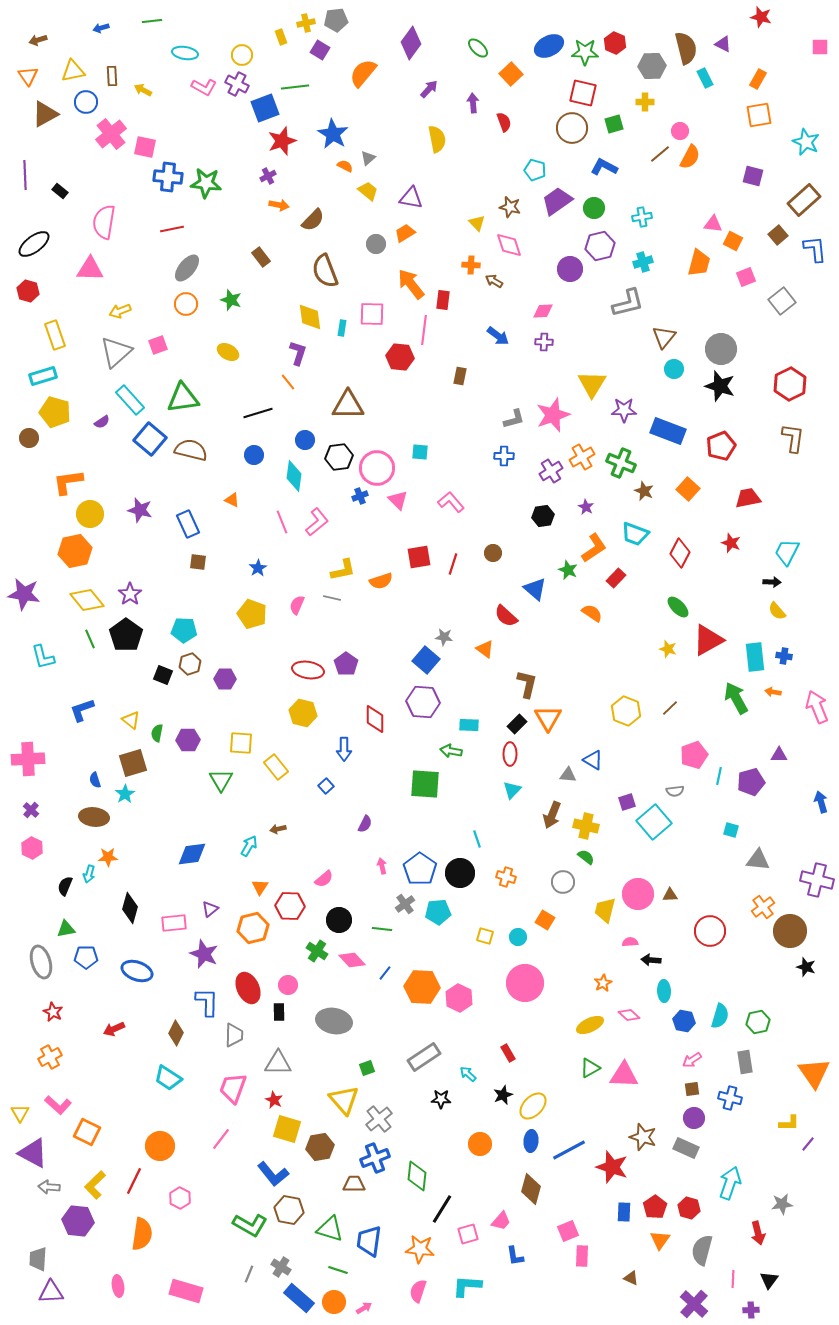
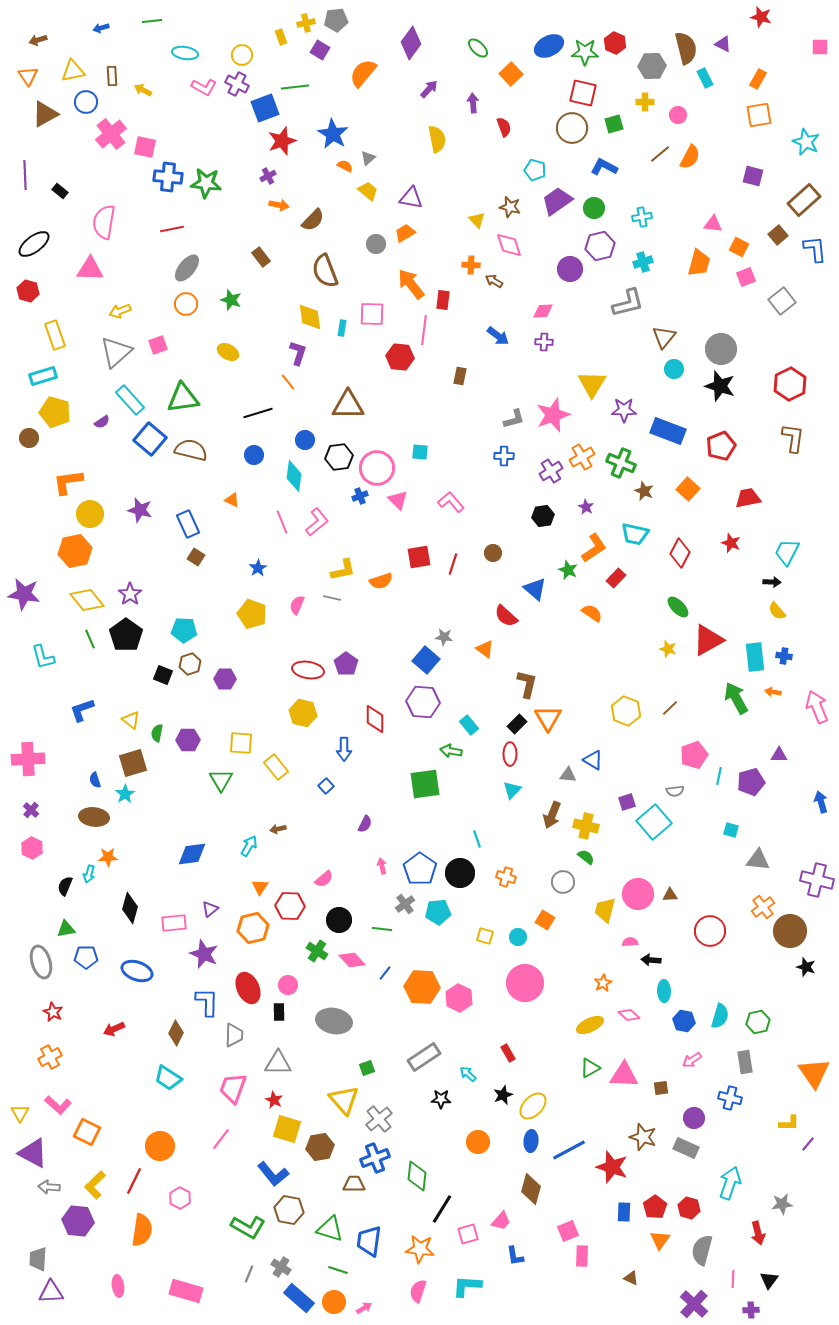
red semicircle at (504, 122): moved 5 px down
pink circle at (680, 131): moved 2 px left, 16 px up
yellow triangle at (477, 223): moved 3 px up
orange square at (733, 241): moved 6 px right, 6 px down
cyan trapezoid at (635, 534): rotated 8 degrees counterclockwise
brown square at (198, 562): moved 2 px left, 5 px up; rotated 24 degrees clockwise
cyan rectangle at (469, 725): rotated 48 degrees clockwise
green square at (425, 784): rotated 12 degrees counterclockwise
brown square at (692, 1089): moved 31 px left, 1 px up
orange circle at (480, 1144): moved 2 px left, 2 px up
green L-shape at (250, 1225): moved 2 px left, 2 px down
orange semicircle at (142, 1234): moved 4 px up
